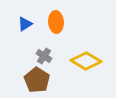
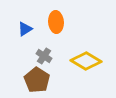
blue triangle: moved 5 px down
